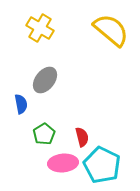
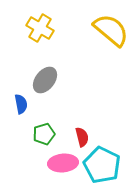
green pentagon: rotated 15 degrees clockwise
